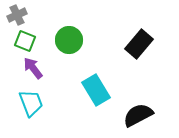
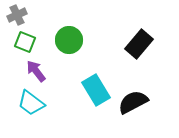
green square: moved 1 px down
purple arrow: moved 3 px right, 3 px down
cyan trapezoid: rotated 148 degrees clockwise
black semicircle: moved 5 px left, 13 px up
